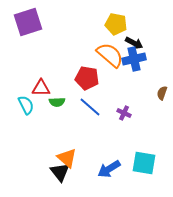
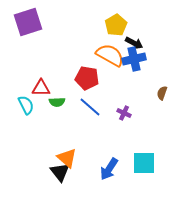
yellow pentagon: moved 1 px down; rotated 30 degrees clockwise
orange semicircle: rotated 12 degrees counterclockwise
cyan square: rotated 10 degrees counterclockwise
blue arrow: rotated 25 degrees counterclockwise
